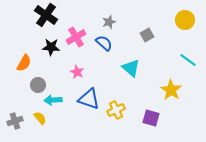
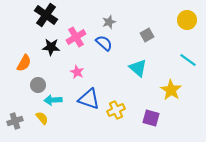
yellow circle: moved 2 px right
cyan triangle: moved 7 px right
yellow semicircle: moved 2 px right
